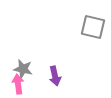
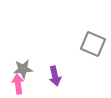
gray square: moved 17 px down; rotated 10 degrees clockwise
gray star: rotated 18 degrees counterclockwise
